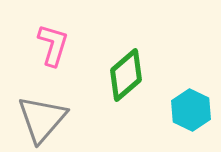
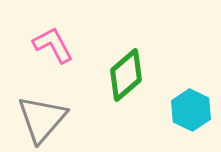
pink L-shape: rotated 45 degrees counterclockwise
